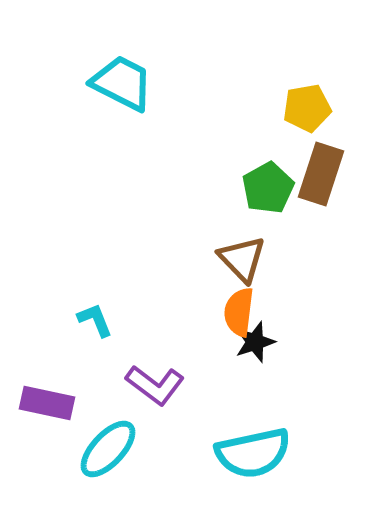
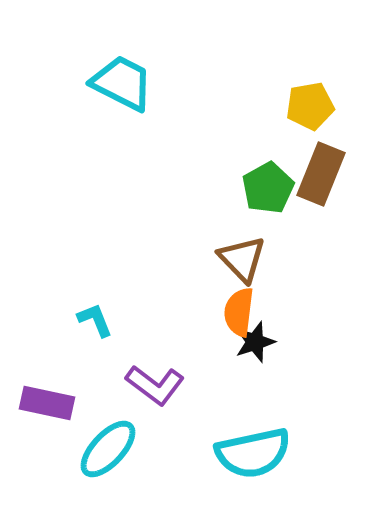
yellow pentagon: moved 3 px right, 2 px up
brown rectangle: rotated 4 degrees clockwise
